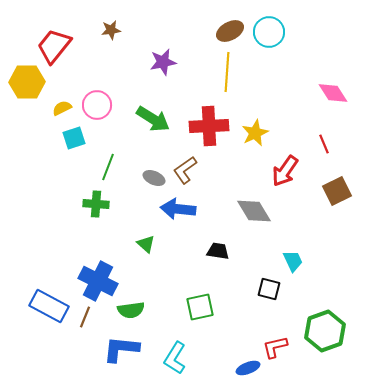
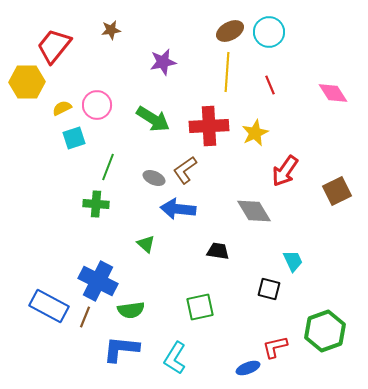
red line: moved 54 px left, 59 px up
